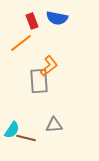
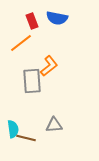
gray rectangle: moved 7 px left
cyan semicircle: moved 1 px right, 1 px up; rotated 42 degrees counterclockwise
